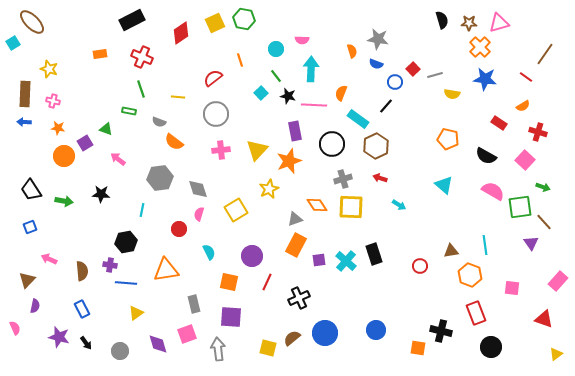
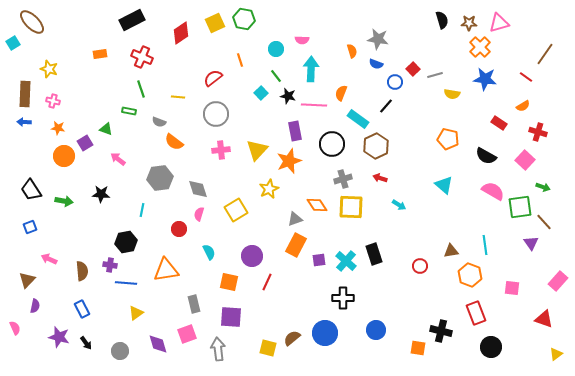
black cross at (299, 298): moved 44 px right; rotated 25 degrees clockwise
